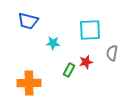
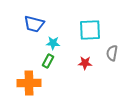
blue trapezoid: moved 6 px right, 3 px down
red star: moved 1 px left, 1 px down; rotated 16 degrees clockwise
green rectangle: moved 21 px left, 9 px up
